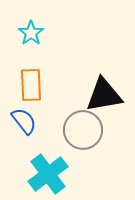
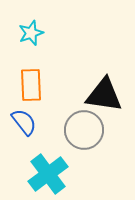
cyan star: rotated 15 degrees clockwise
black triangle: rotated 18 degrees clockwise
blue semicircle: moved 1 px down
gray circle: moved 1 px right
